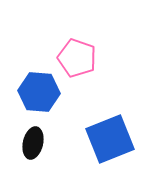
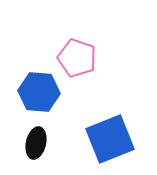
black ellipse: moved 3 px right
